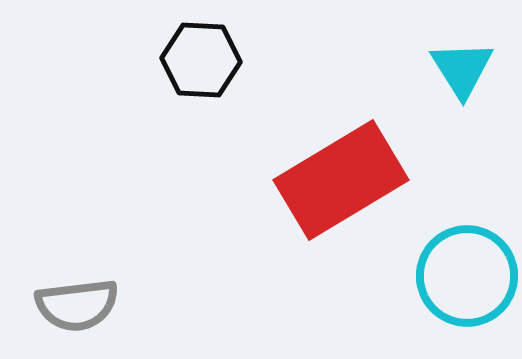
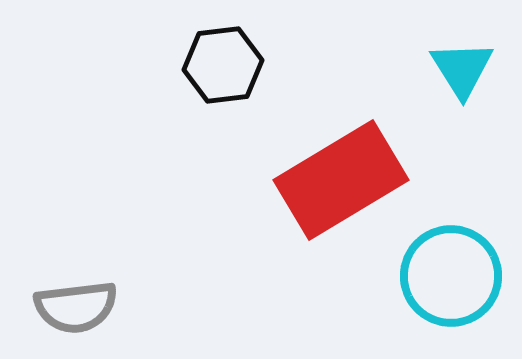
black hexagon: moved 22 px right, 5 px down; rotated 10 degrees counterclockwise
cyan circle: moved 16 px left
gray semicircle: moved 1 px left, 2 px down
